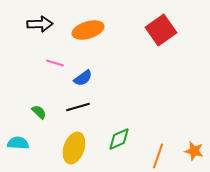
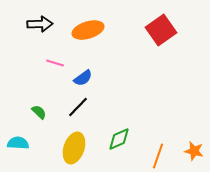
black line: rotated 30 degrees counterclockwise
